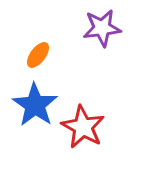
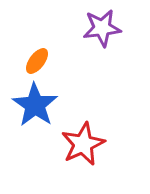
orange ellipse: moved 1 px left, 6 px down
red star: moved 17 px down; rotated 18 degrees clockwise
